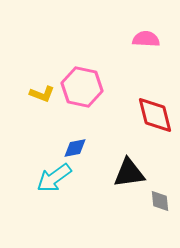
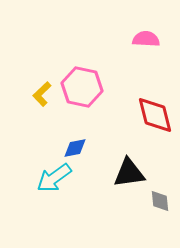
yellow L-shape: rotated 115 degrees clockwise
